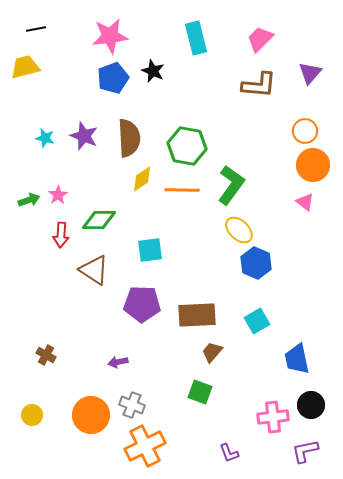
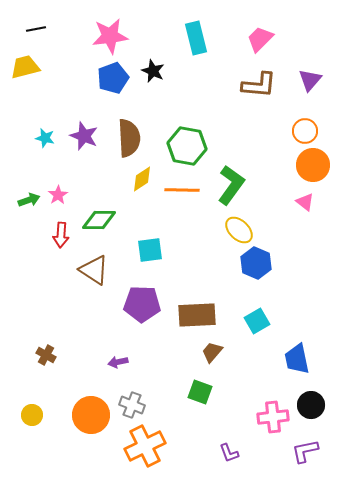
purple triangle at (310, 73): moved 7 px down
